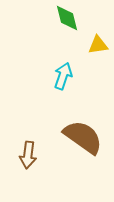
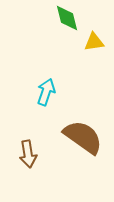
yellow triangle: moved 4 px left, 3 px up
cyan arrow: moved 17 px left, 16 px down
brown arrow: moved 1 px up; rotated 16 degrees counterclockwise
